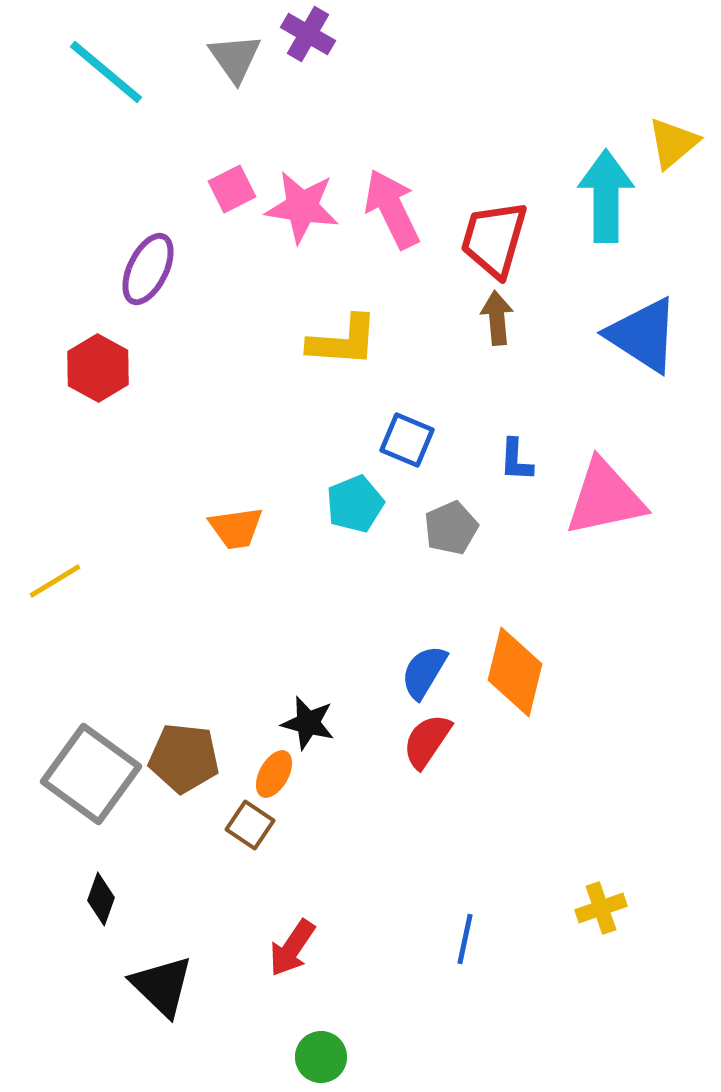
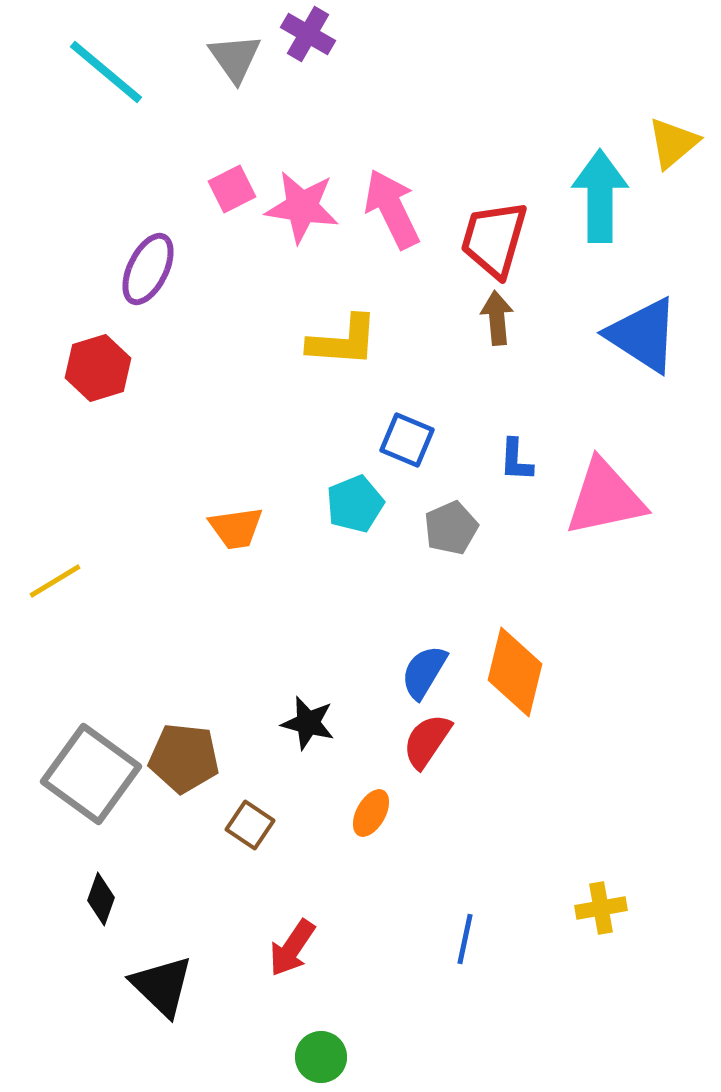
cyan arrow: moved 6 px left
red hexagon: rotated 14 degrees clockwise
orange ellipse: moved 97 px right, 39 px down
yellow cross: rotated 9 degrees clockwise
